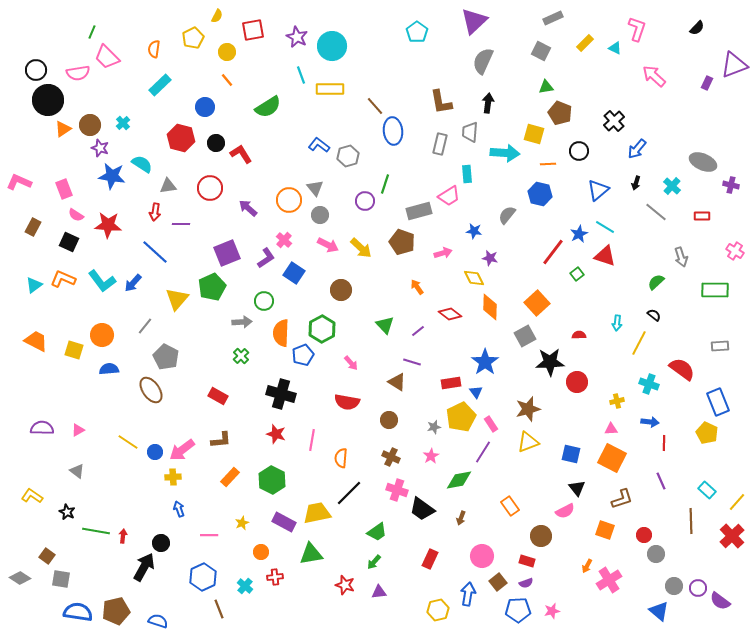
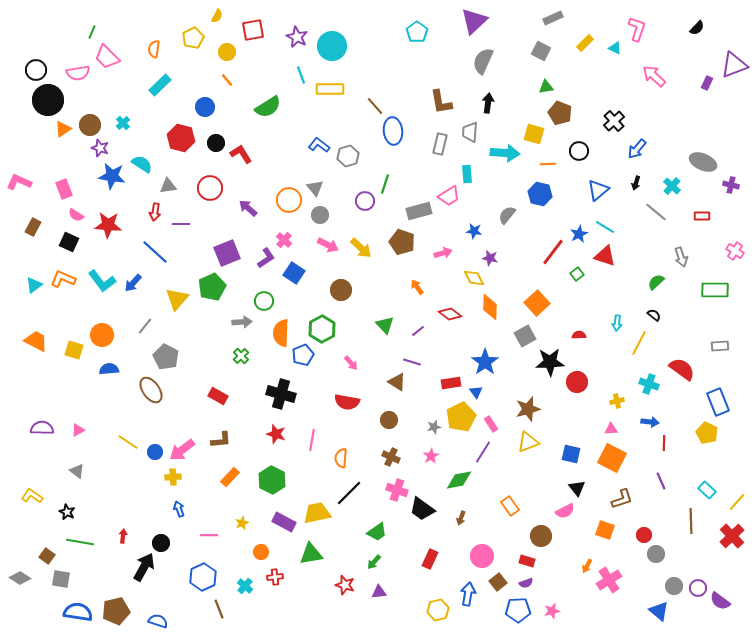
green line at (96, 531): moved 16 px left, 11 px down
